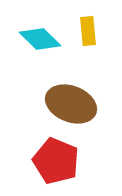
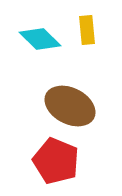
yellow rectangle: moved 1 px left, 1 px up
brown ellipse: moved 1 px left, 2 px down; rotated 6 degrees clockwise
